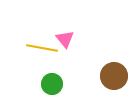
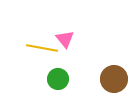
brown circle: moved 3 px down
green circle: moved 6 px right, 5 px up
